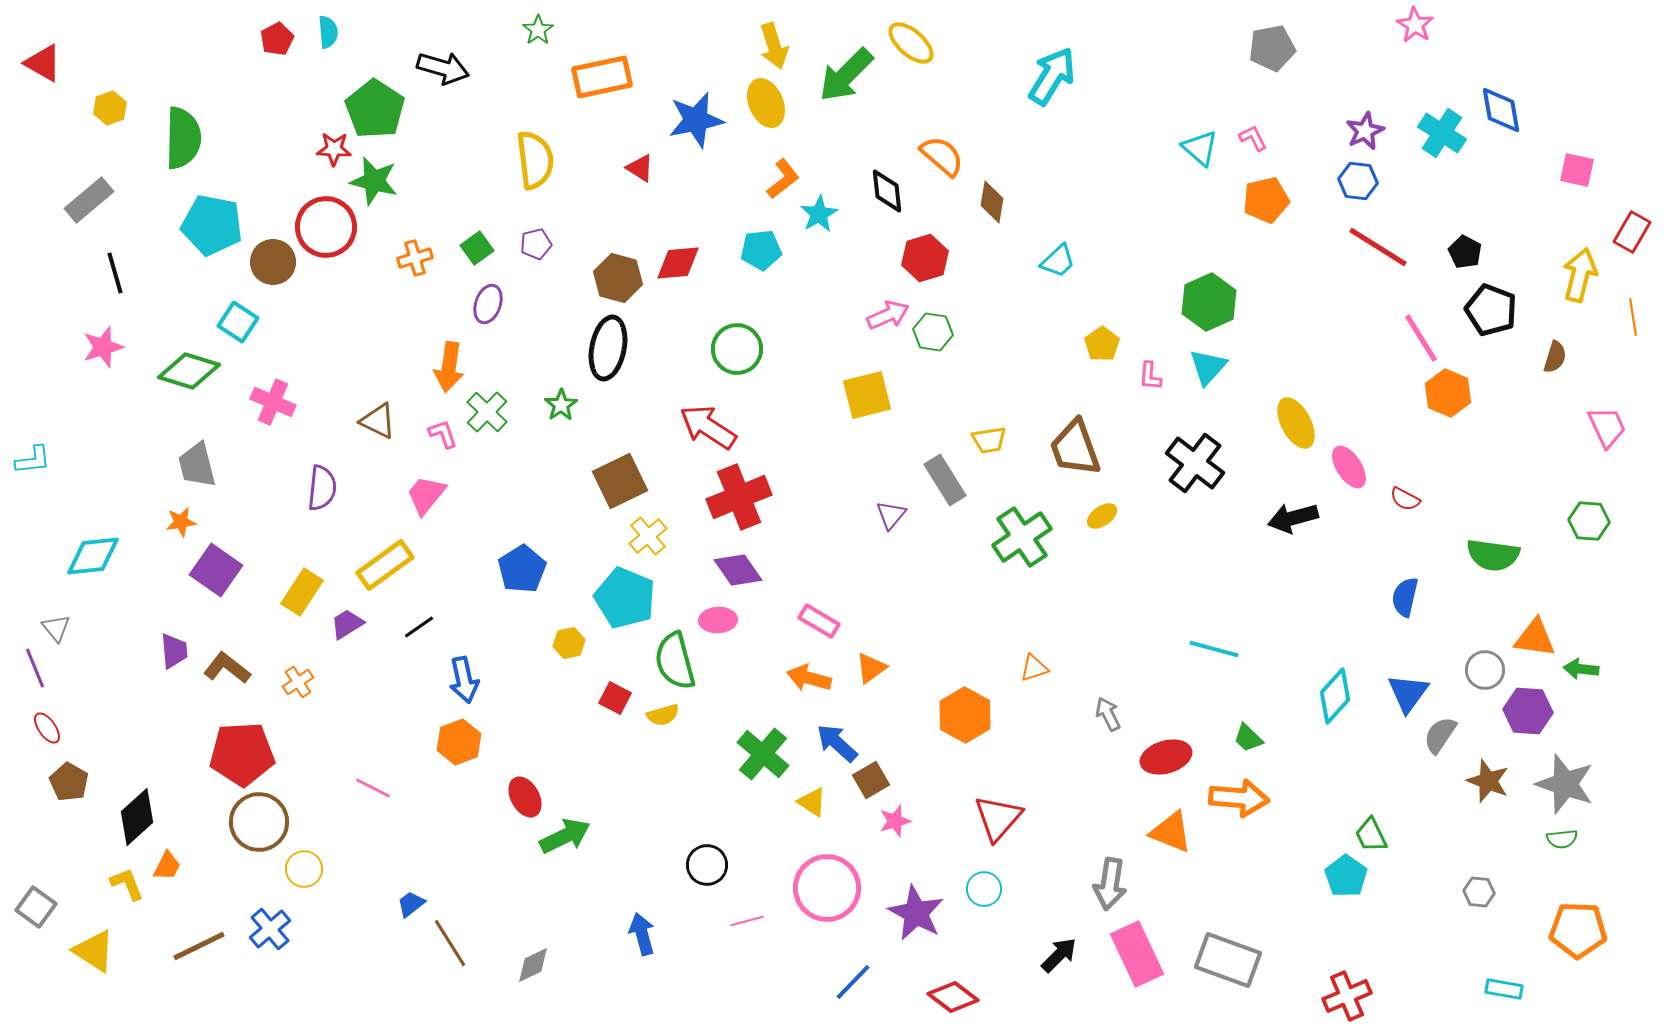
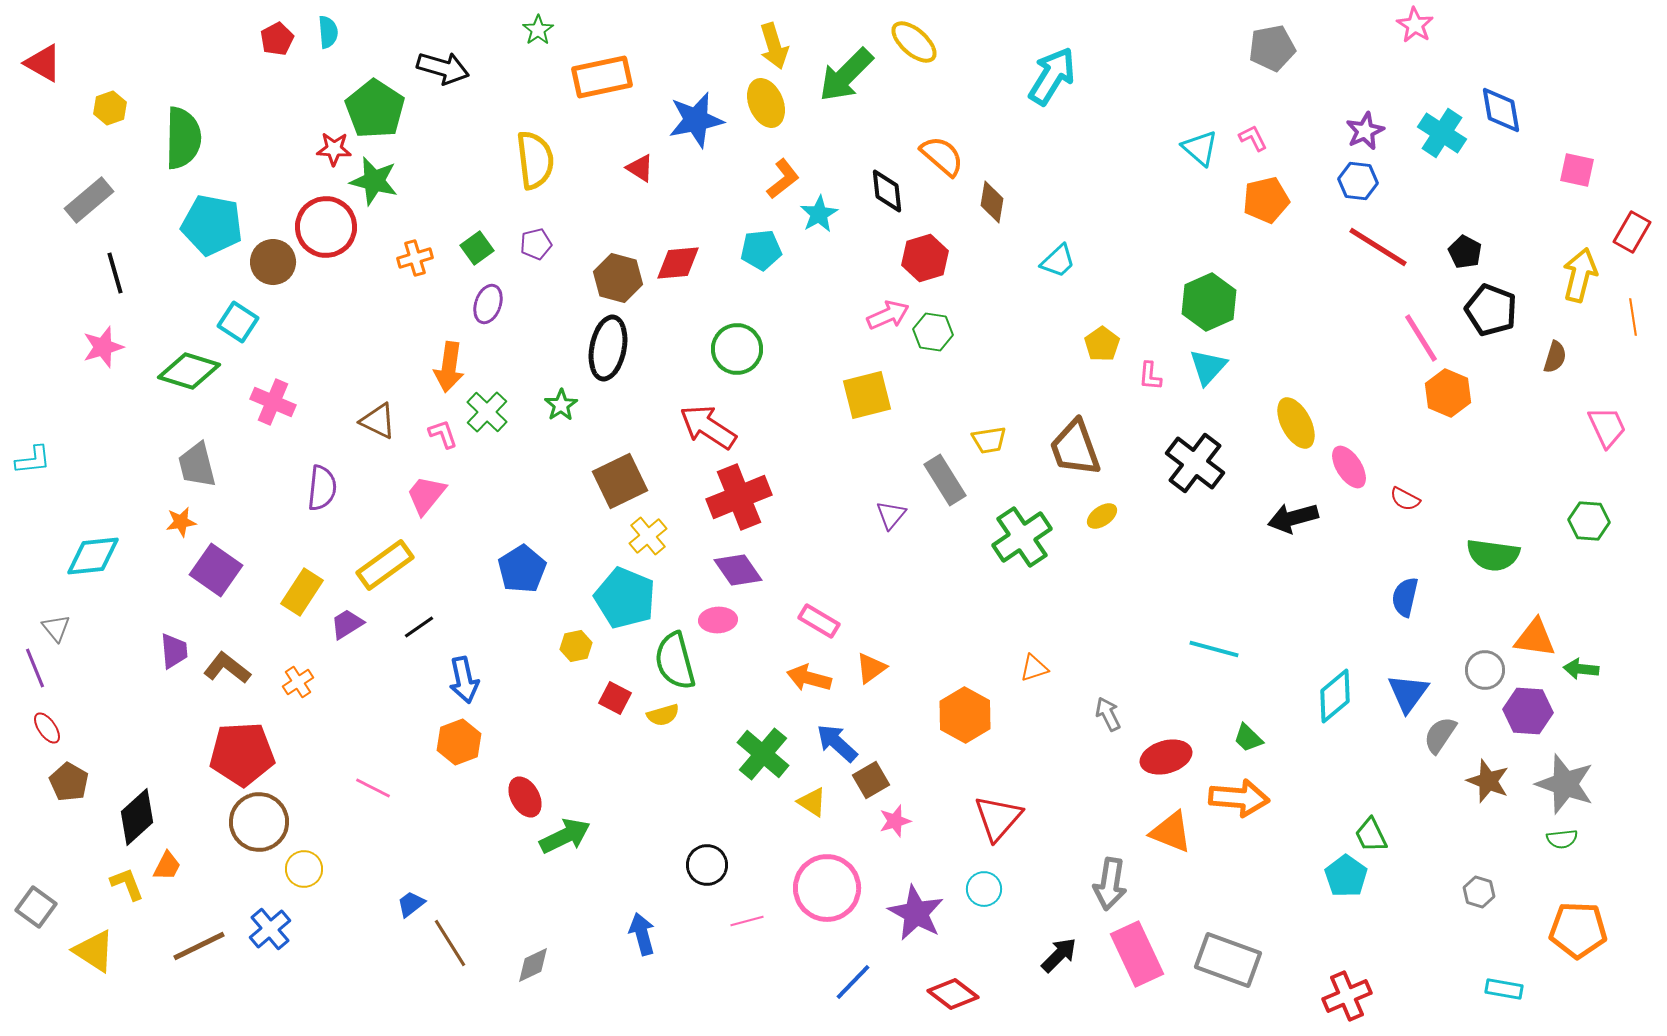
yellow ellipse at (911, 43): moved 3 px right, 1 px up
yellow hexagon at (569, 643): moved 7 px right, 3 px down
cyan diamond at (1335, 696): rotated 8 degrees clockwise
gray hexagon at (1479, 892): rotated 12 degrees clockwise
red diamond at (953, 997): moved 3 px up
